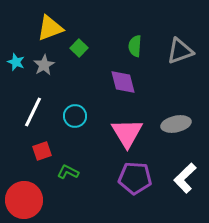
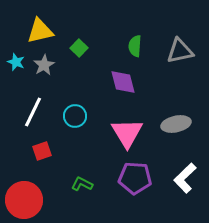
yellow triangle: moved 10 px left, 3 px down; rotated 8 degrees clockwise
gray triangle: rotated 8 degrees clockwise
green L-shape: moved 14 px right, 12 px down
